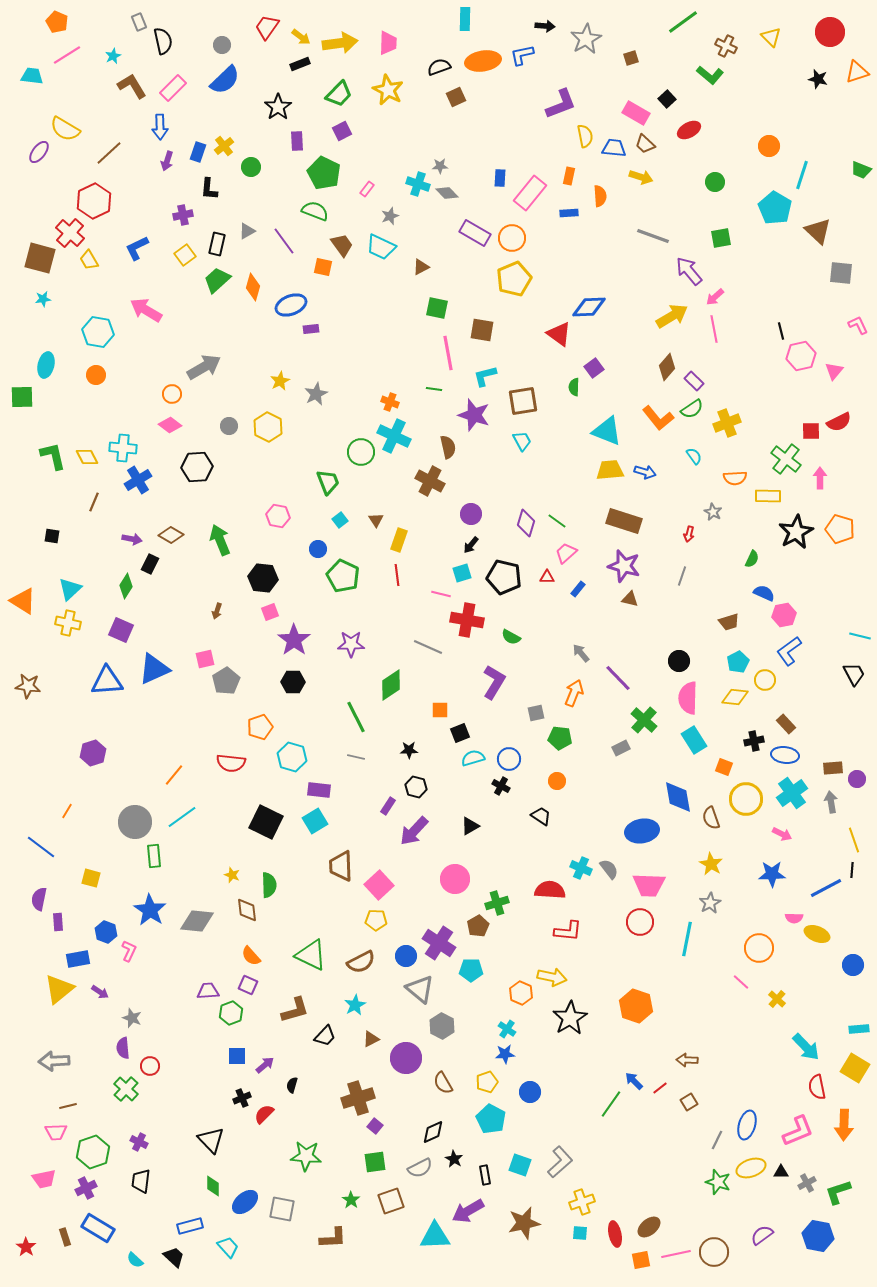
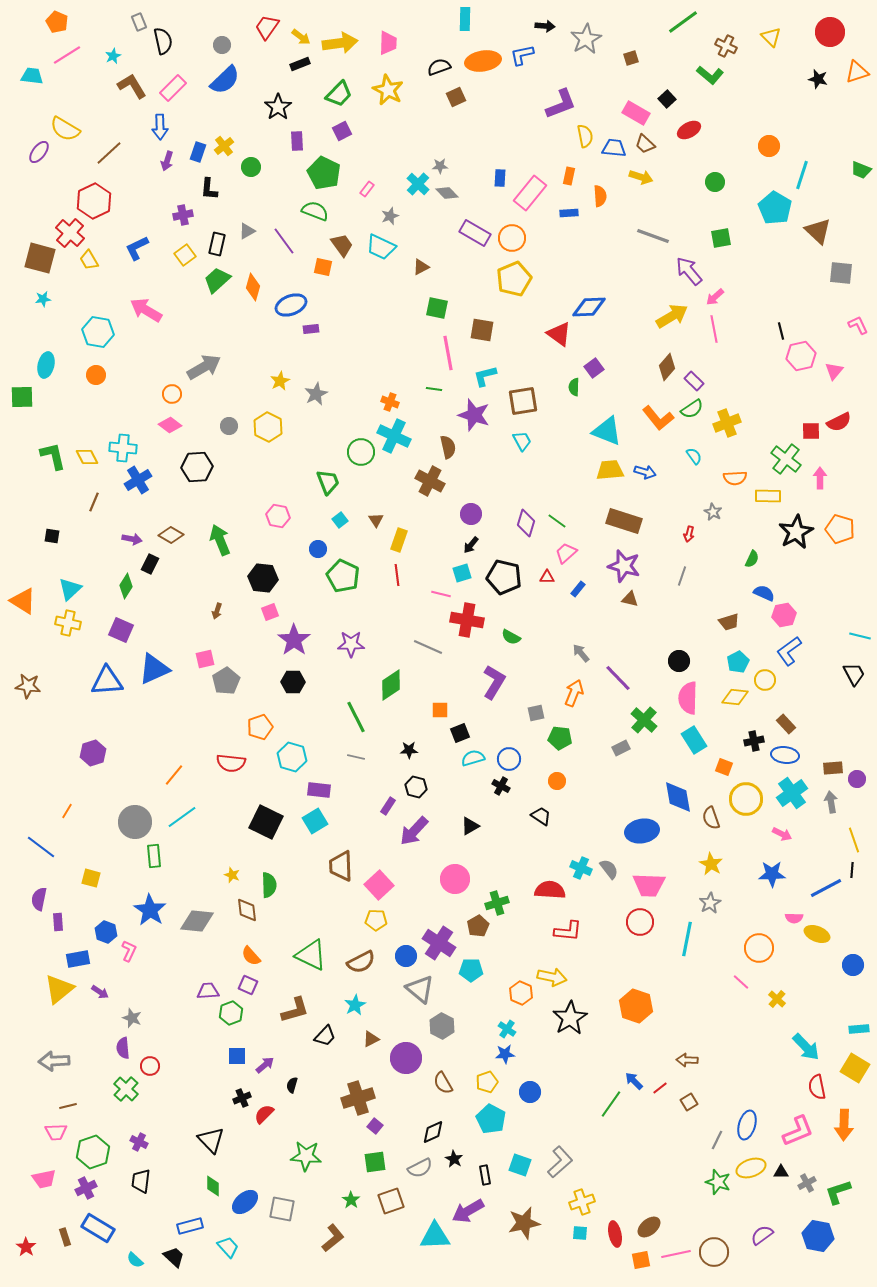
cyan cross at (418, 184): rotated 25 degrees clockwise
brown L-shape at (333, 1238): rotated 36 degrees counterclockwise
